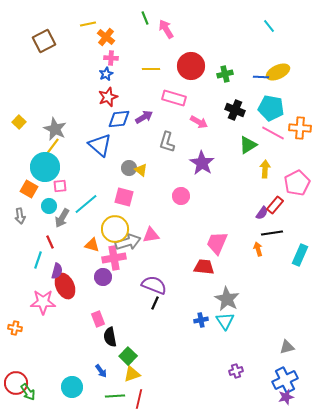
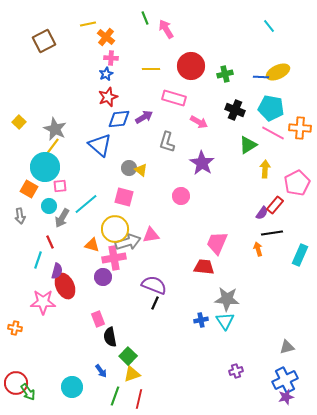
gray star at (227, 299): rotated 25 degrees counterclockwise
green line at (115, 396): rotated 66 degrees counterclockwise
